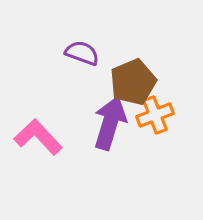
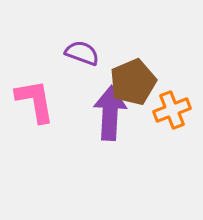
orange cross: moved 17 px right, 5 px up
purple arrow: moved 10 px up; rotated 14 degrees counterclockwise
pink L-shape: moved 3 px left, 36 px up; rotated 33 degrees clockwise
